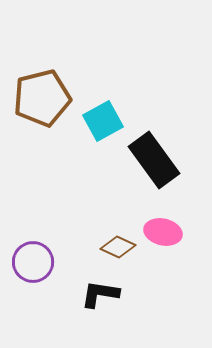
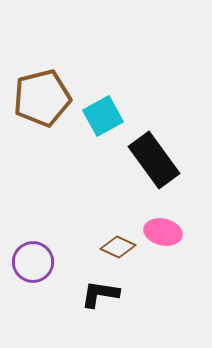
cyan square: moved 5 px up
